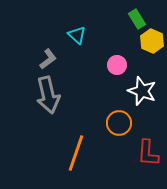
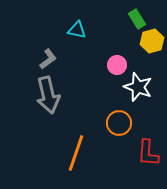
cyan triangle: moved 5 px up; rotated 30 degrees counterclockwise
yellow hexagon: rotated 20 degrees clockwise
white star: moved 4 px left, 4 px up
